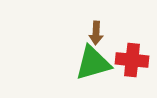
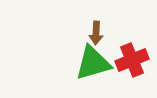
red cross: rotated 28 degrees counterclockwise
